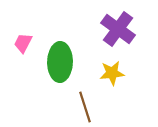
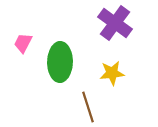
purple cross: moved 3 px left, 6 px up
brown line: moved 3 px right
